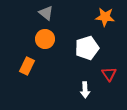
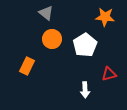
orange circle: moved 7 px right
white pentagon: moved 2 px left, 3 px up; rotated 15 degrees counterclockwise
red triangle: rotated 49 degrees clockwise
